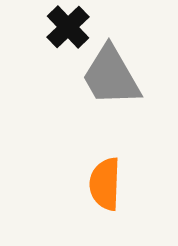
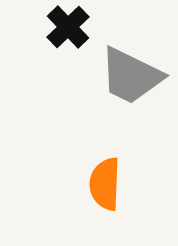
gray trapezoid: moved 20 px right; rotated 34 degrees counterclockwise
